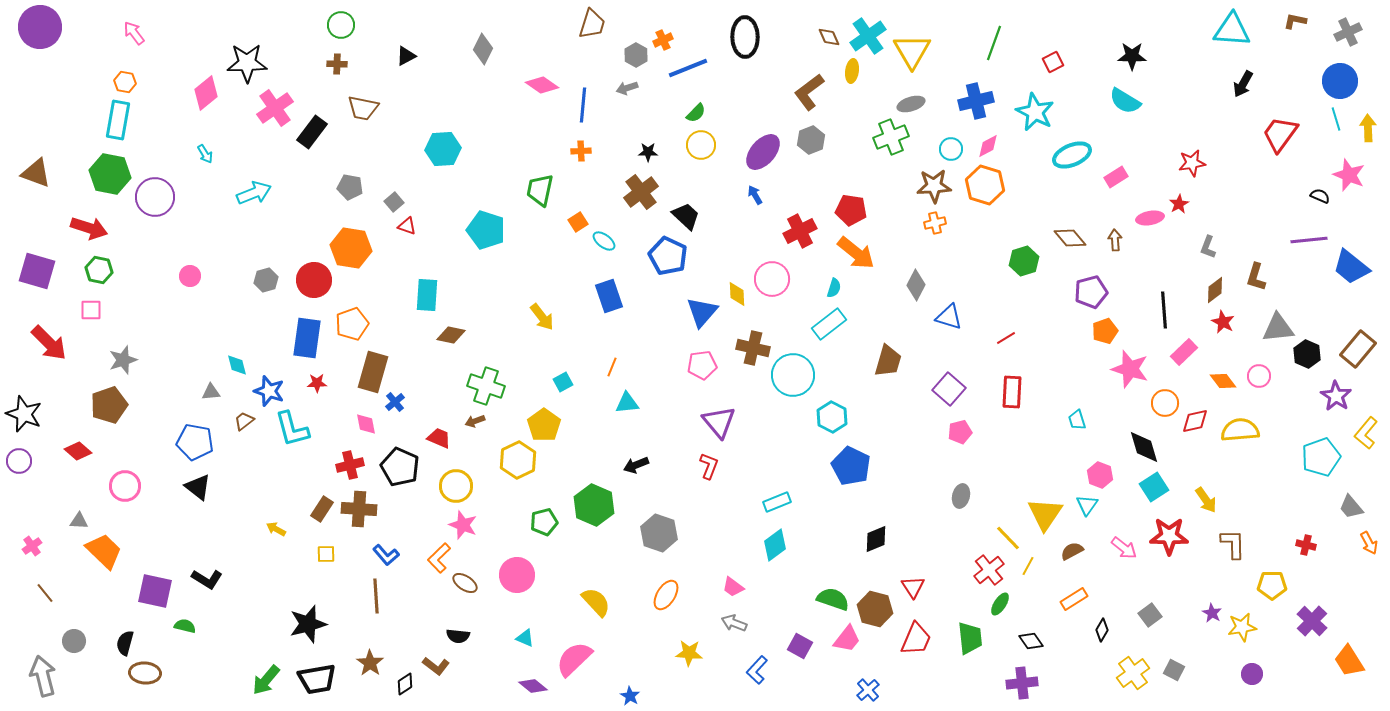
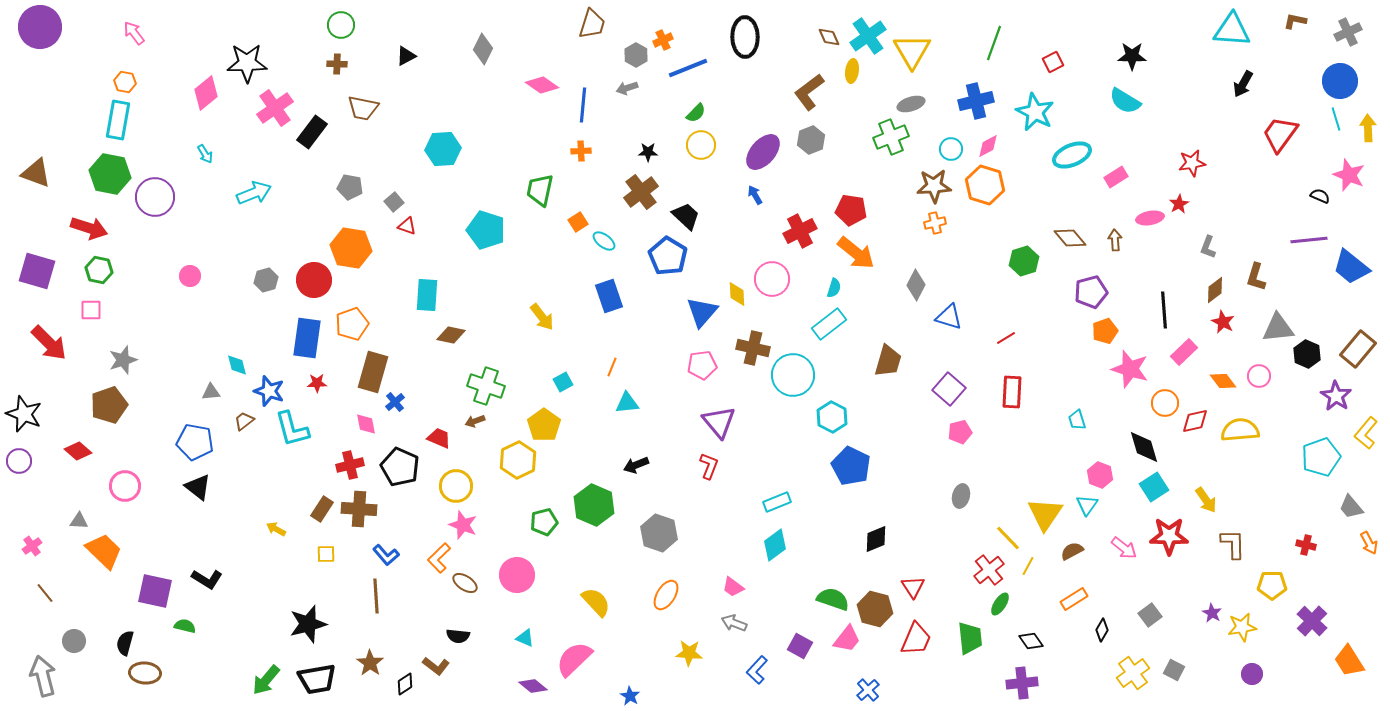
blue pentagon at (668, 256): rotated 6 degrees clockwise
